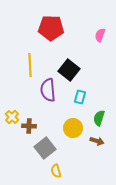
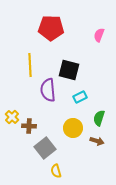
pink semicircle: moved 1 px left
black square: rotated 25 degrees counterclockwise
cyan rectangle: rotated 48 degrees clockwise
